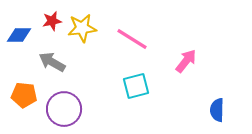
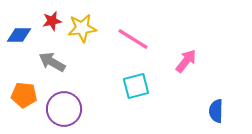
pink line: moved 1 px right
blue semicircle: moved 1 px left, 1 px down
